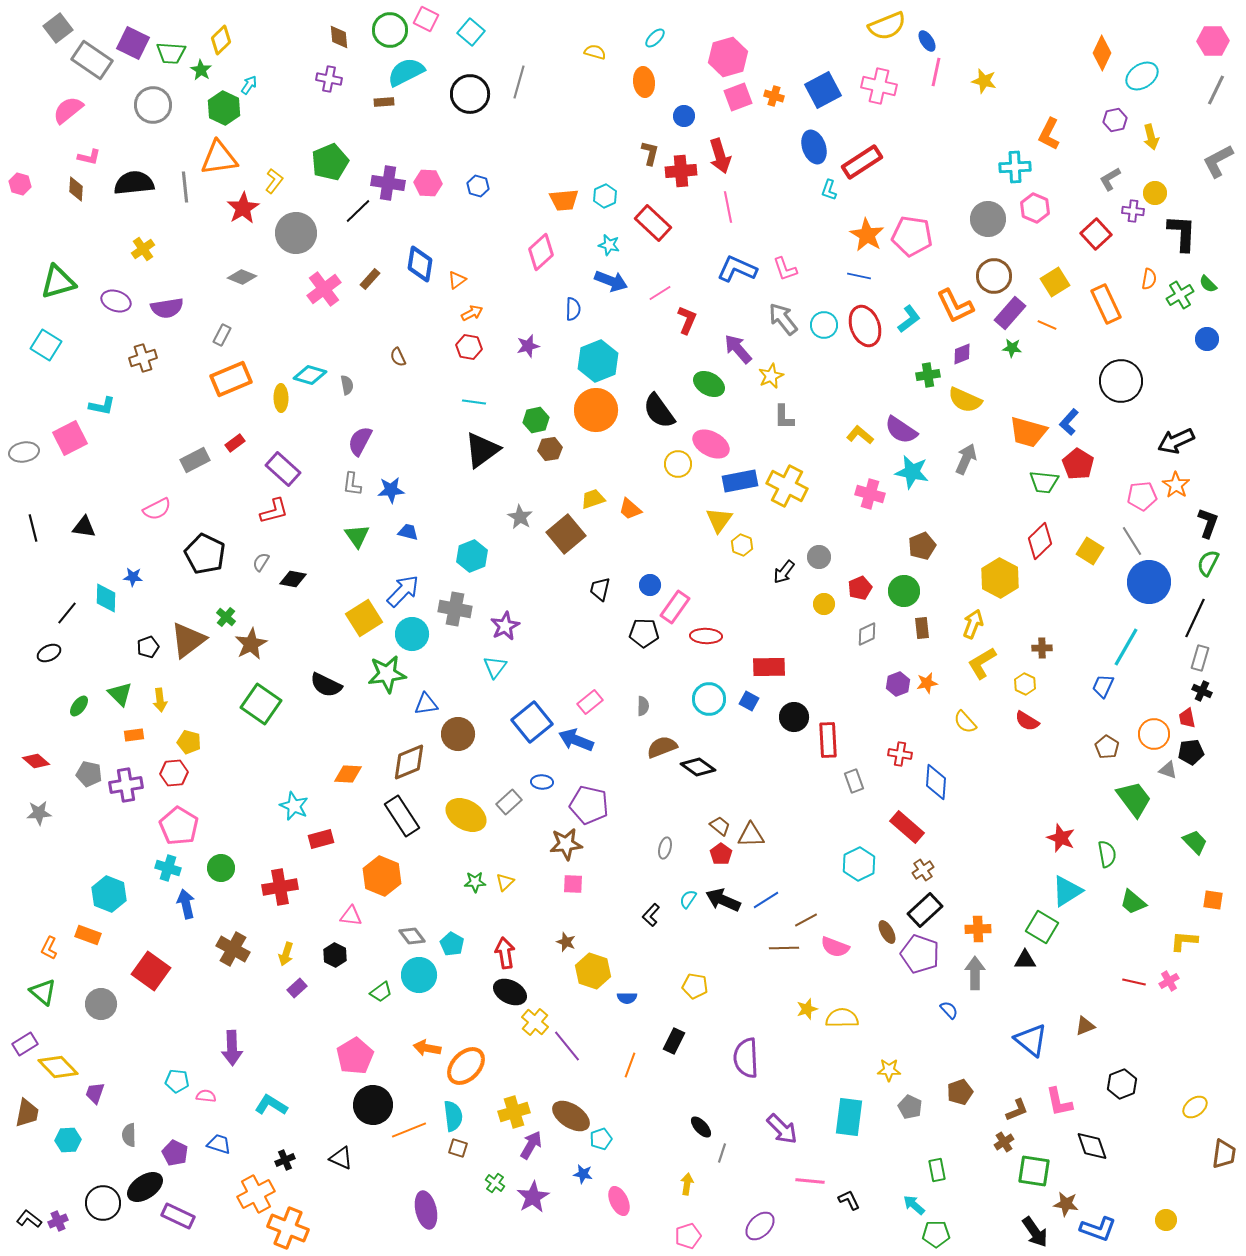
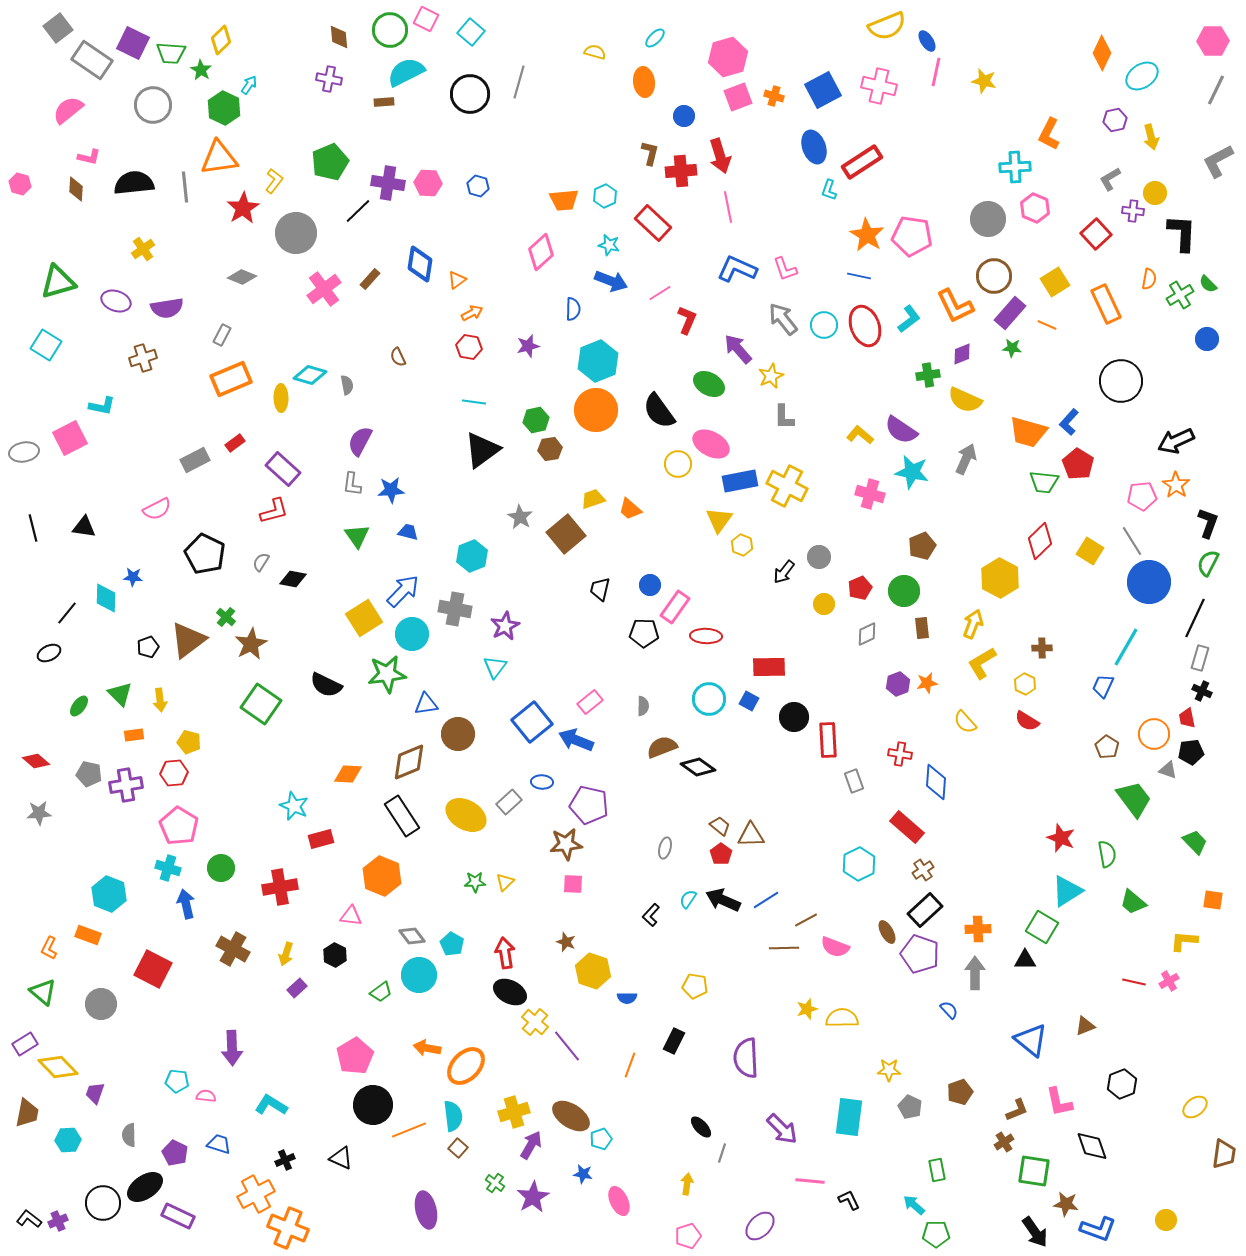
red square at (151, 971): moved 2 px right, 2 px up; rotated 9 degrees counterclockwise
brown square at (458, 1148): rotated 24 degrees clockwise
